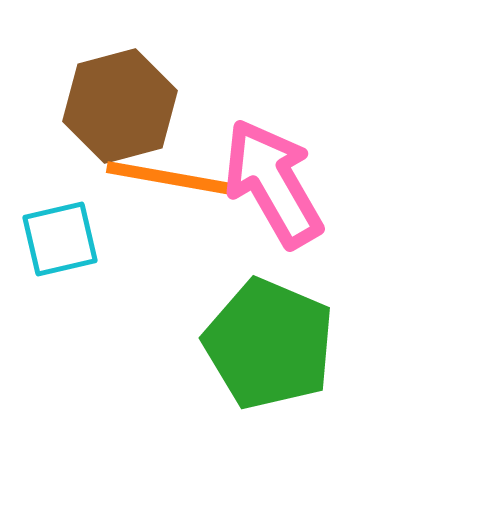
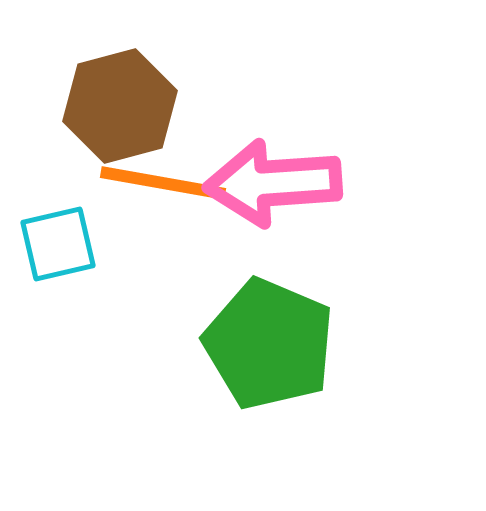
orange line: moved 6 px left, 5 px down
pink arrow: rotated 64 degrees counterclockwise
cyan square: moved 2 px left, 5 px down
